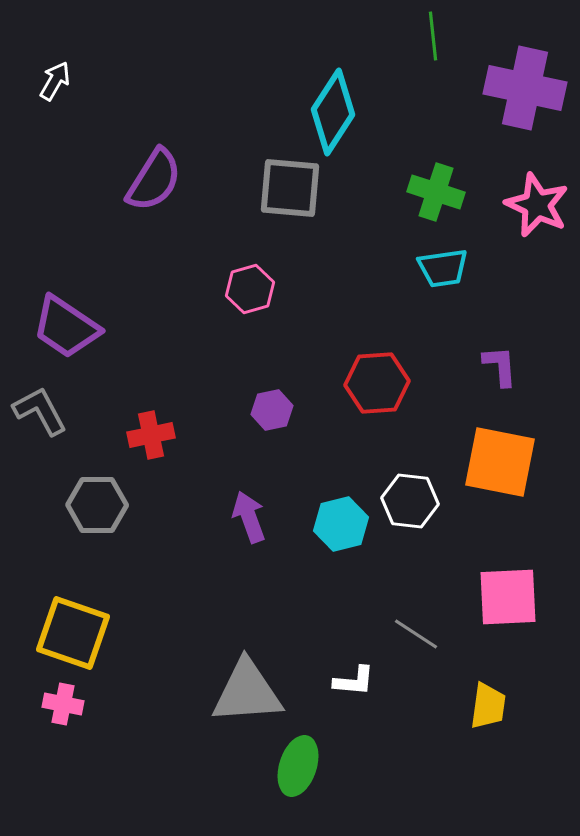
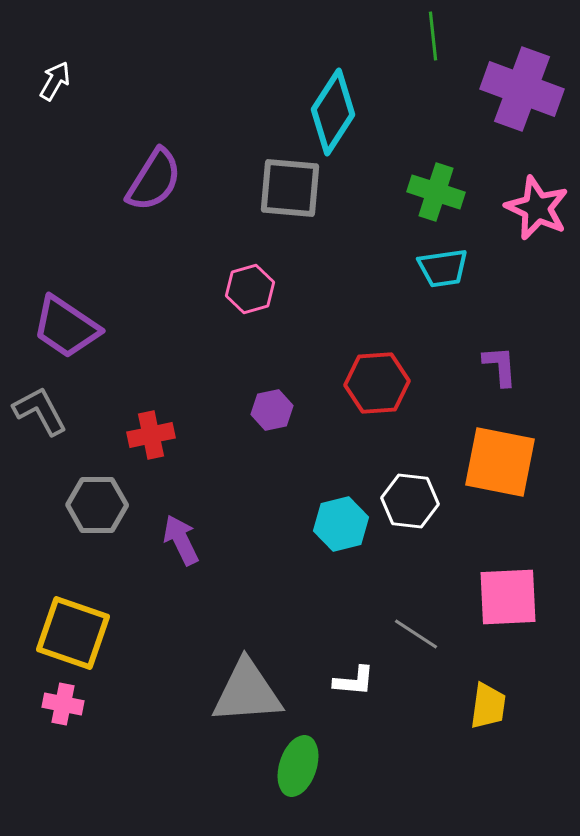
purple cross: moved 3 px left, 1 px down; rotated 8 degrees clockwise
pink star: moved 3 px down
purple arrow: moved 68 px left, 23 px down; rotated 6 degrees counterclockwise
